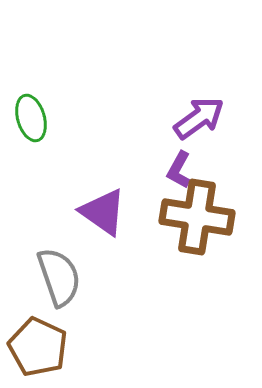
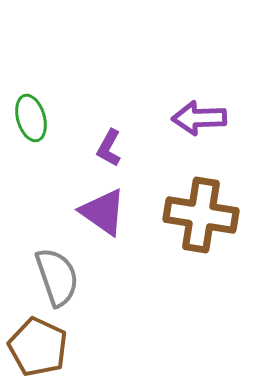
purple arrow: rotated 146 degrees counterclockwise
purple L-shape: moved 70 px left, 22 px up
brown cross: moved 4 px right, 2 px up
gray semicircle: moved 2 px left
